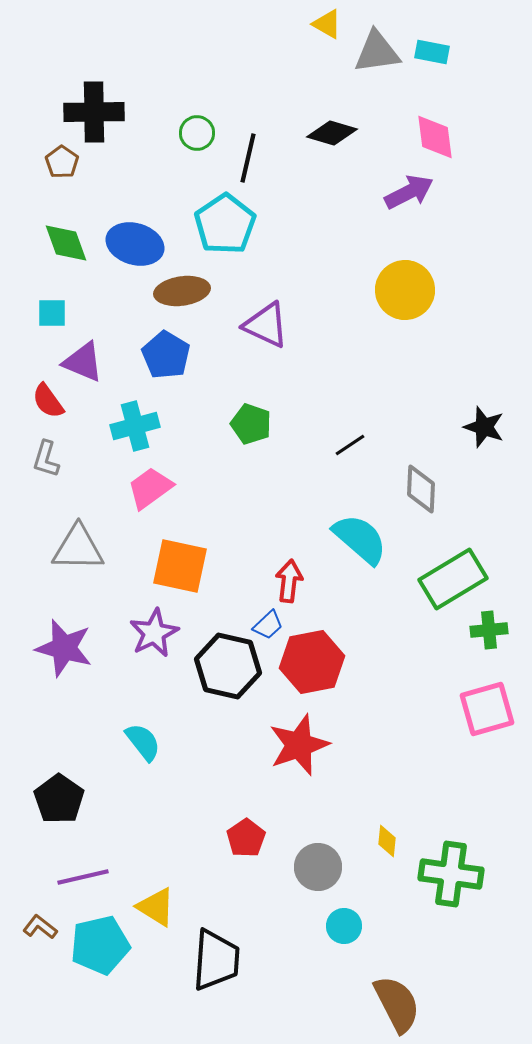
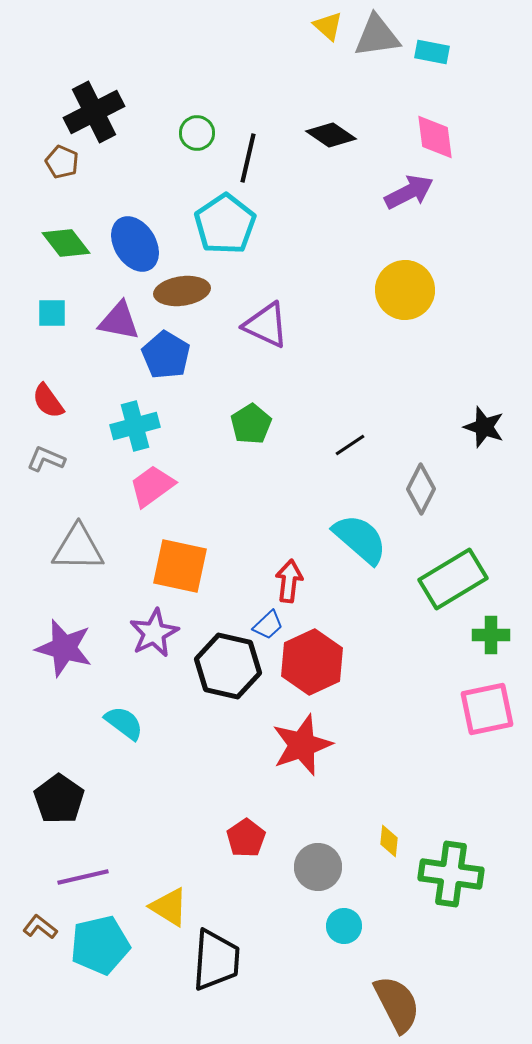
yellow triangle at (327, 24): moved 1 px right, 2 px down; rotated 12 degrees clockwise
gray triangle at (377, 52): moved 16 px up
black cross at (94, 112): rotated 26 degrees counterclockwise
black diamond at (332, 133): moved 1 px left, 2 px down; rotated 18 degrees clockwise
brown pentagon at (62, 162): rotated 12 degrees counterclockwise
green diamond at (66, 243): rotated 18 degrees counterclockwise
blue ellipse at (135, 244): rotated 42 degrees clockwise
purple triangle at (83, 362): moved 36 px right, 41 px up; rotated 12 degrees counterclockwise
green pentagon at (251, 424): rotated 21 degrees clockwise
gray L-shape at (46, 459): rotated 96 degrees clockwise
pink trapezoid at (150, 488): moved 2 px right, 2 px up
gray diamond at (421, 489): rotated 24 degrees clockwise
green cross at (489, 630): moved 2 px right, 5 px down; rotated 6 degrees clockwise
red hexagon at (312, 662): rotated 14 degrees counterclockwise
pink square at (487, 709): rotated 4 degrees clockwise
cyan semicircle at (143, 742): moved 19 px left, 19 px up; rotated 15 degrees counterclockwise
red star at (299, 745): moved 3 px right
yellow diamond at (387, 841): moved 2 px right
yellow triangle at (156, 907): moved 13 px right
